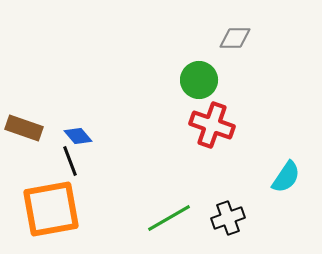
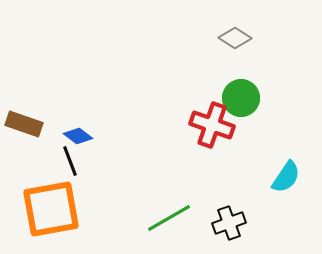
gray diamond: rotated 32 degrees clockwise
green circle: moved 42 px right, 18 px down
brown rectangle: moved 4 px up
blue diamond: rotated 12 degrees counterclockwise
black cross: moved 1 px right, 5 px down
